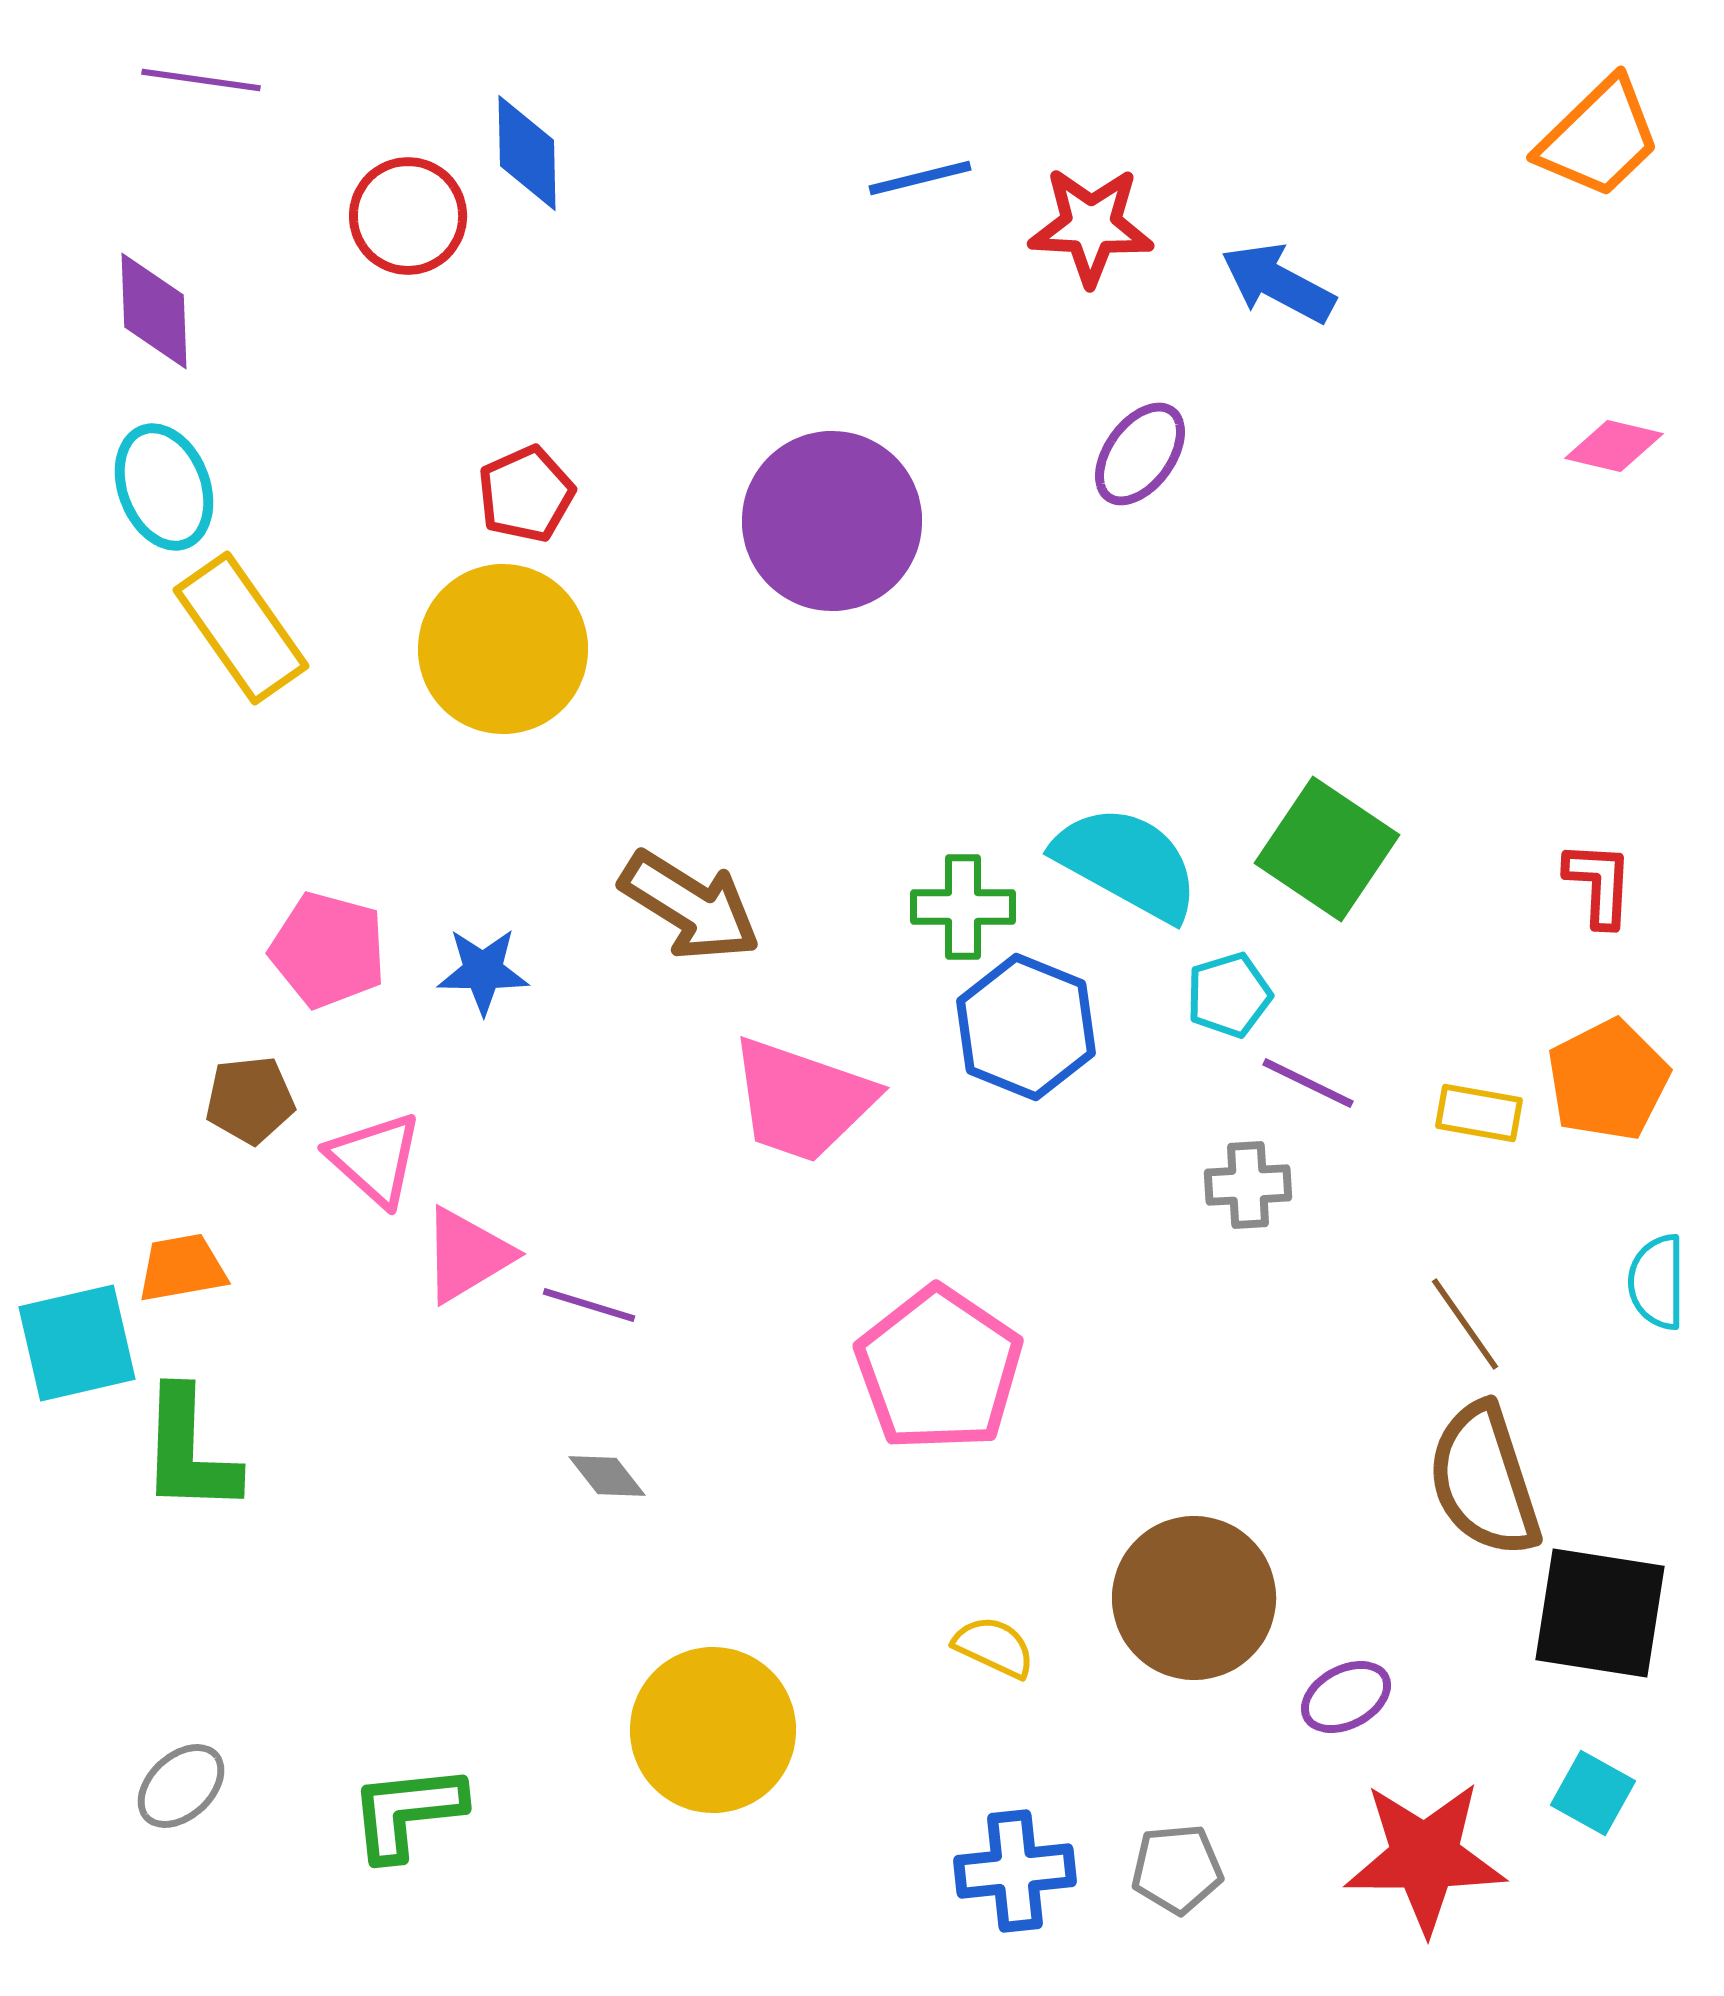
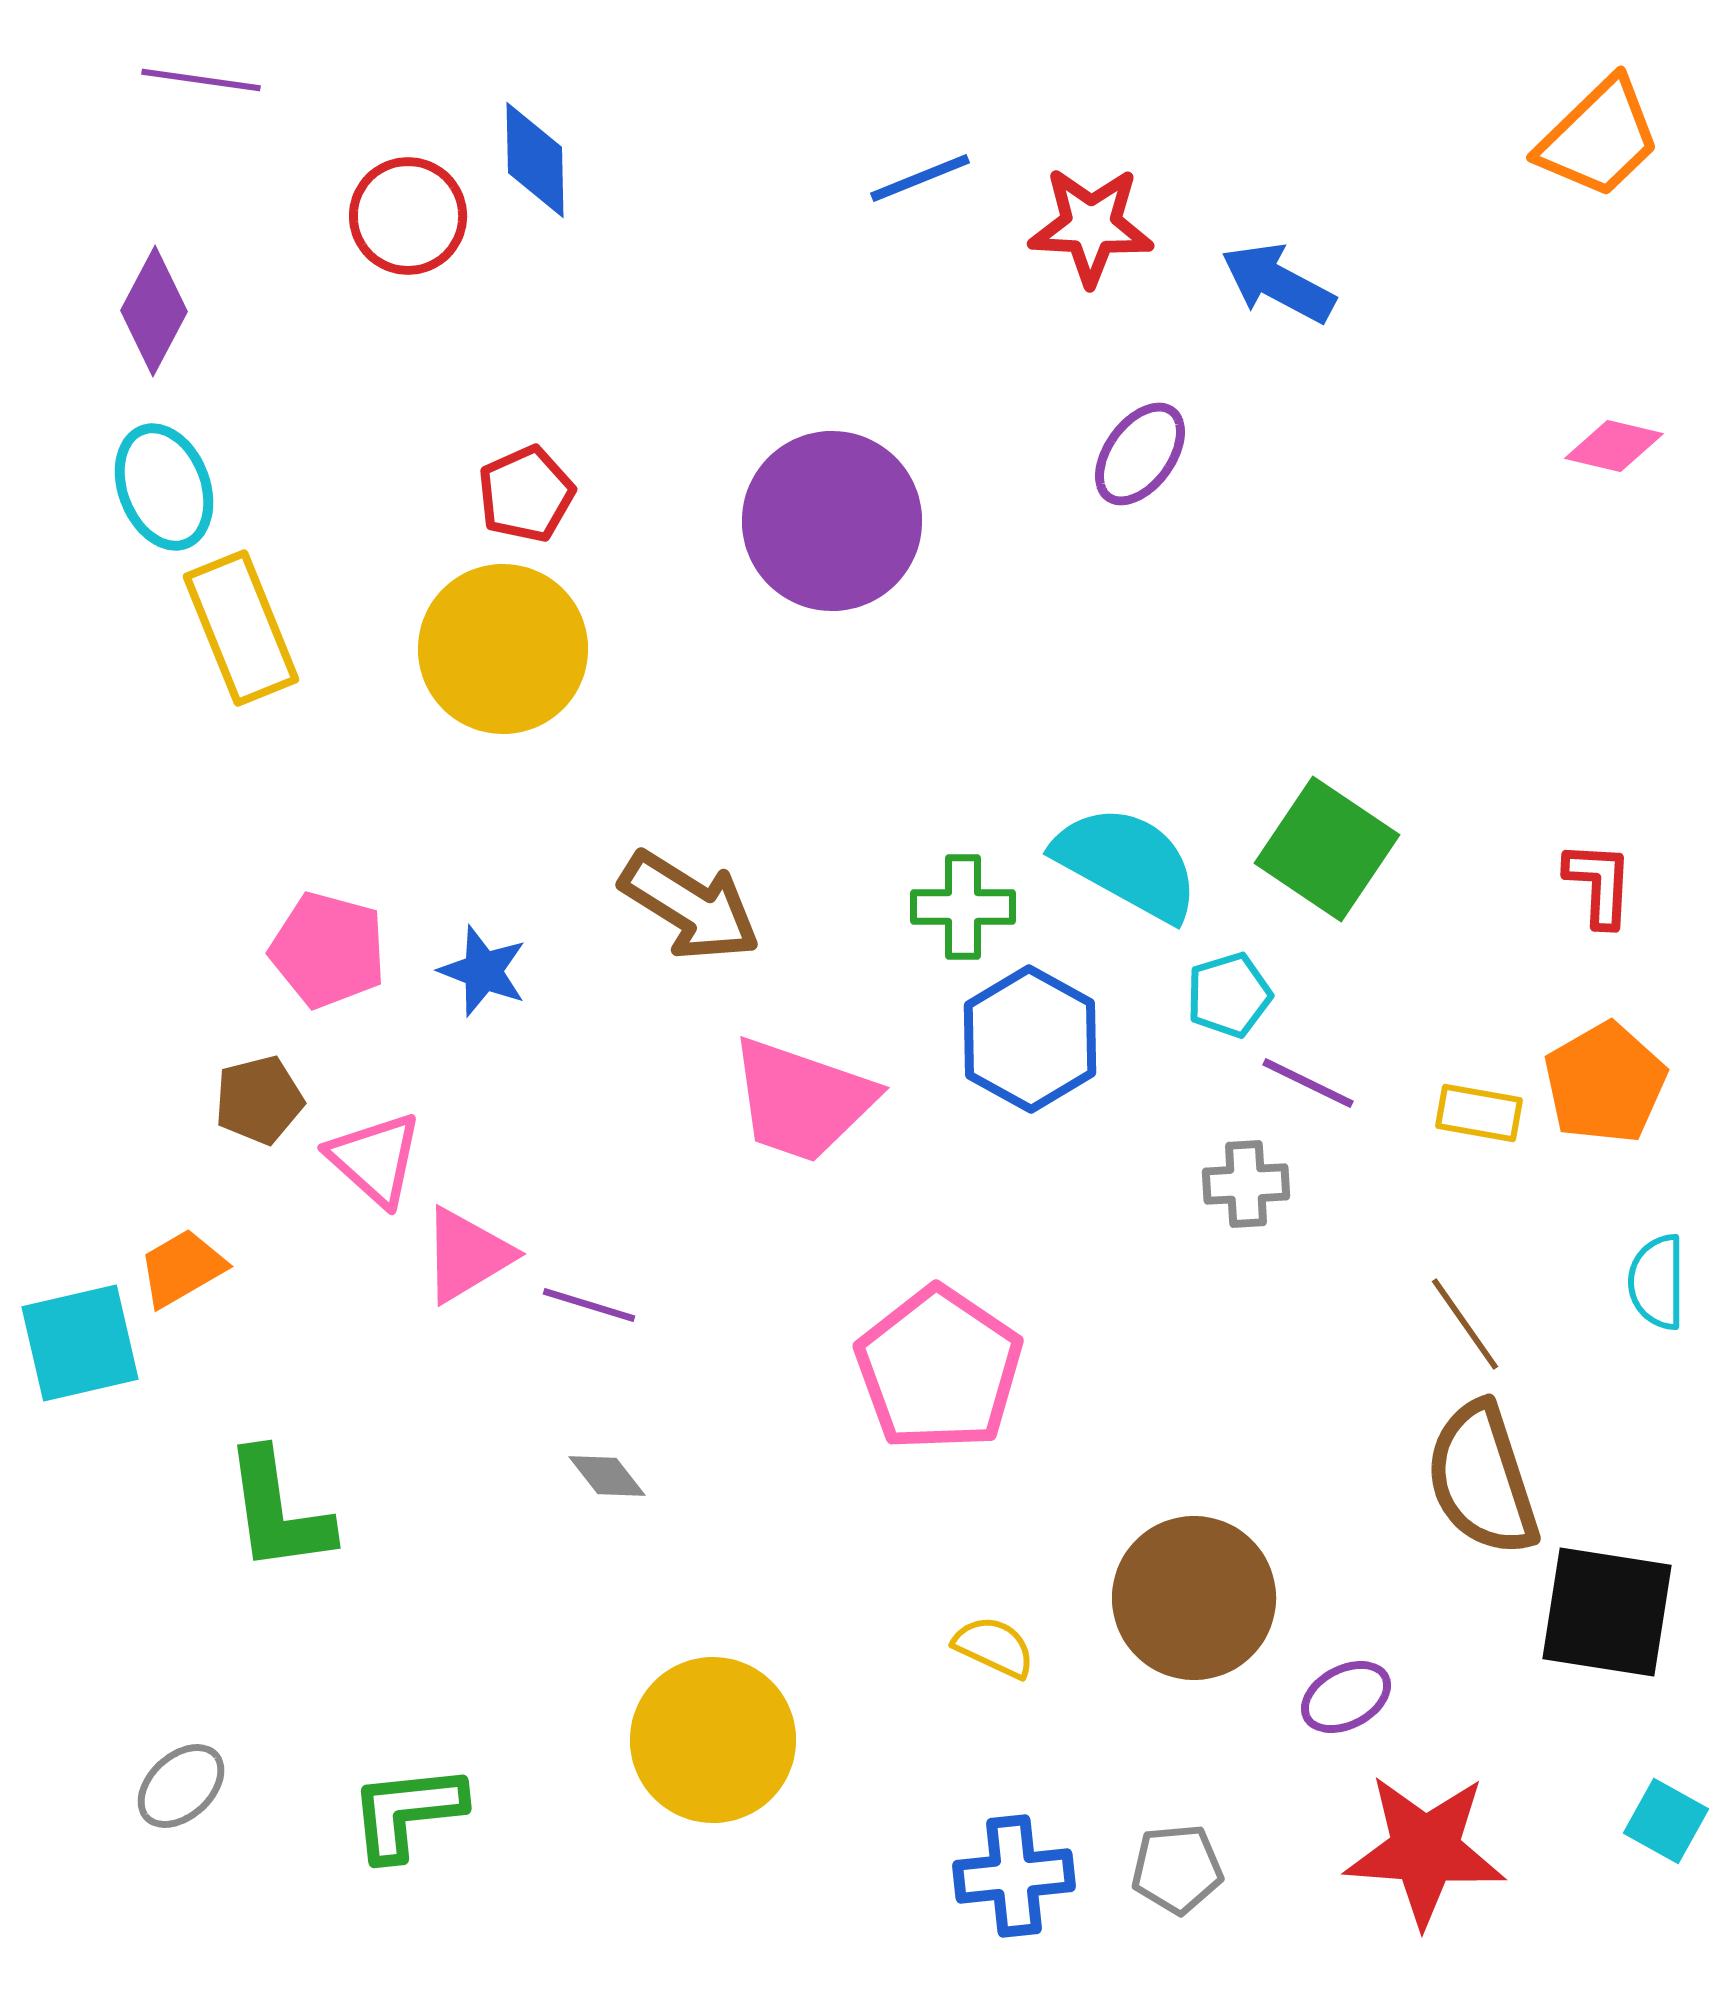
blue diamond at (527, 153): moved 8 px right, 7 px down
blue line at (920, 178): rotated 8 degrees counterclockwise
purple diamond at (154, 311): rotated 30 degrees clockwise
yellow rectangle at (241, 628): rotated 13 degrees clockwise
blue star at (483, 971): rotated 20 degrees clockwise
blue hexagon at (1026, 1027): moved 4 px right, 12 px down; rotated 7 degrees clockwise
orange pentagon at (1608, 1080): moved 3 px left, 3 px down; rotated 3 degrees counterclockwise
brown pentagon at (250, 1100): moved 9 px right; rotated 8 degrees counterclockwise
gray cross at (1248, 1185): moved 2 px left, 1 px up
orange trapezoid at (182, 1268): rotated 20 degrees counterclockwise
cyan square at (77, 1343): moved 3 px right
green L-shape at (189, 1451): moved 89 px right, 60 px down; rotated 10 degrees counterclockwise
brown semicircle at (1484, 1480): moved 2 px left, 1 px up
black square at (1600, 1613): moved 7 px right, 1 px up
yellow circle at (713, 1730): moved 10 px down
cyan square at (1593, 1793): moved 73 px right, 28 px down
red star at (1425, 1857): moved 7 px up; rotated 4 degrees clockwise
blue cross at (1015, 1871): moved 1 px left, 5 px down
